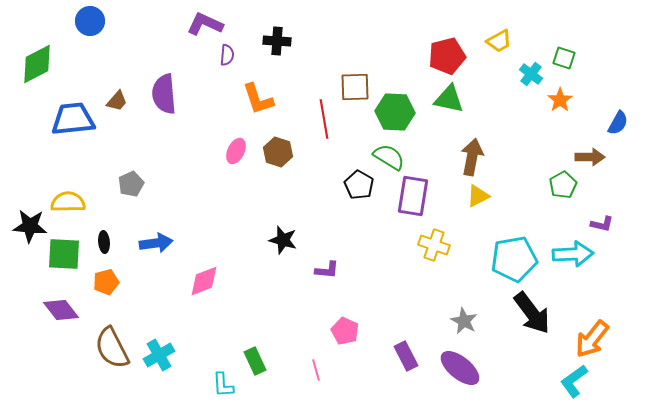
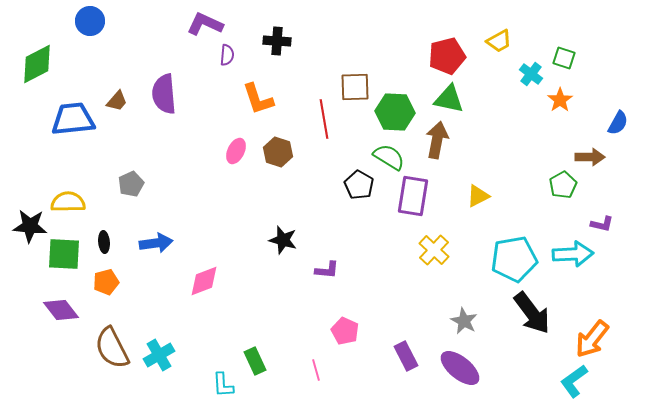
brown arrow at (472, 157): moved 35 px left, 17 px up
yellow cross at (434, 245): moved 5 px down; rotated 24 degrees clockwise
